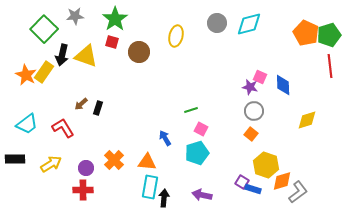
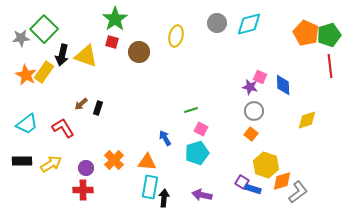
gray star at (75, 16): moved 54 px left, 22 px down
black rectangle at (15, 159): moved 7 px right, 2 px down
